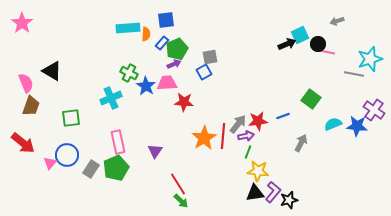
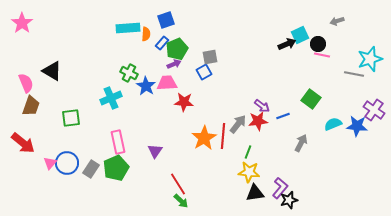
blue square at (166, 20): rotated 12 degrees counterclockwise
pink line at (327, 52): moved 5 px left, 3 px down
purple arrow at (246, 136): moved 16 px right, 30 px up; rotated 49 degrees clockwise
blue circle at (67, 155): moved 8 px down
yellow star at (258, 171): moved 9 px left, 1 px down
purple L-shape at (273, 192): moved 7 px right, 4 px up
